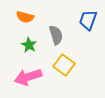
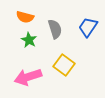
blue trapezoid: moved 7 px down; rotated 15 degrees clockwise
gray semicircle: moved 1 px left, 6 px up
green star: moved 5 px up
